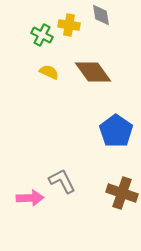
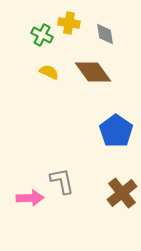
gray diamond: moved 4 px right, 19 px down
yellow cross: moved 2 px up
gray L-shape: rotated 16 degrees clockwise
brown cross: rotated 32 degrees clockwise
